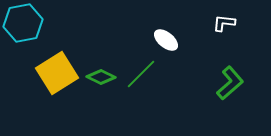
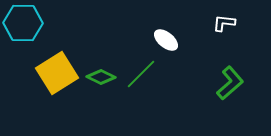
cyan hexagon: rotated 12 degrees clockwise
